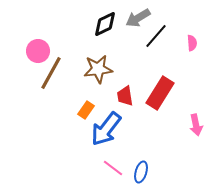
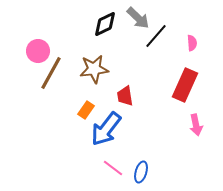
gray arrow: rotated 105 degrees counterclockwise
brown star: moved 4 px left
red rectangle: moved 25 px right, 8 px up; rotated 8 degrees counterclockwise
